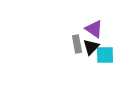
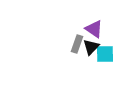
gray rectangle: rotated 30 degrees clockwise
cyan square: moved 1 px up
